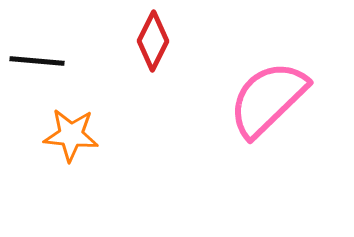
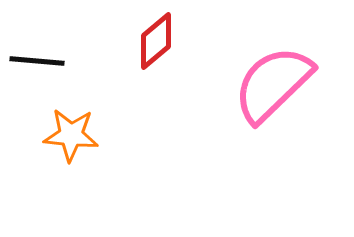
red diamond: moved 3 px right; rotated 24 degrees clockwise
pink semicircle: moved 5 px right, 15 px up
